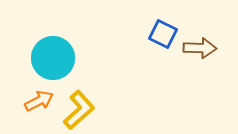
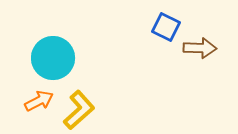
blue square: moved 3 px right, 7 px up
